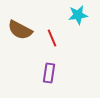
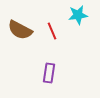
red line: moved 7 px up
